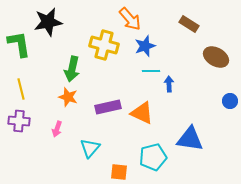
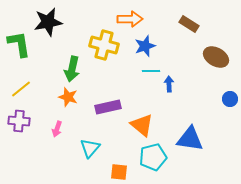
orange arrow: rotated 50 degrees counterclockwise
yellow line: rotated 65 degrees clockwise
blue circle: moved 2 px up
orange triangle: moved 12 px down; rotated 15 degrees clockwise
